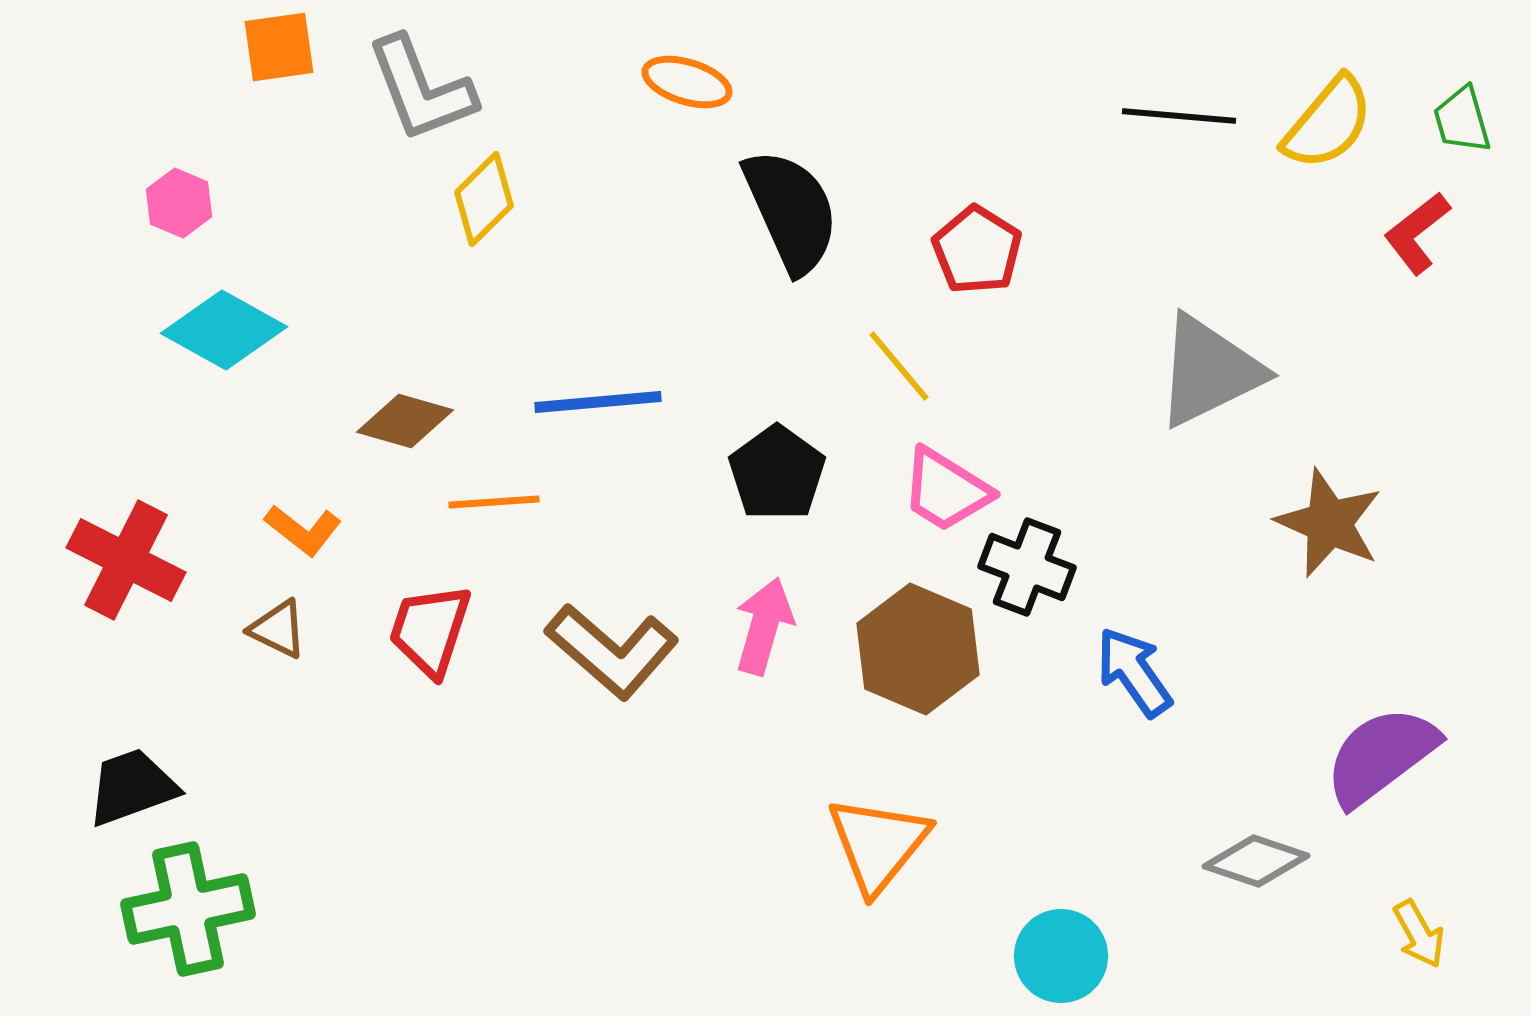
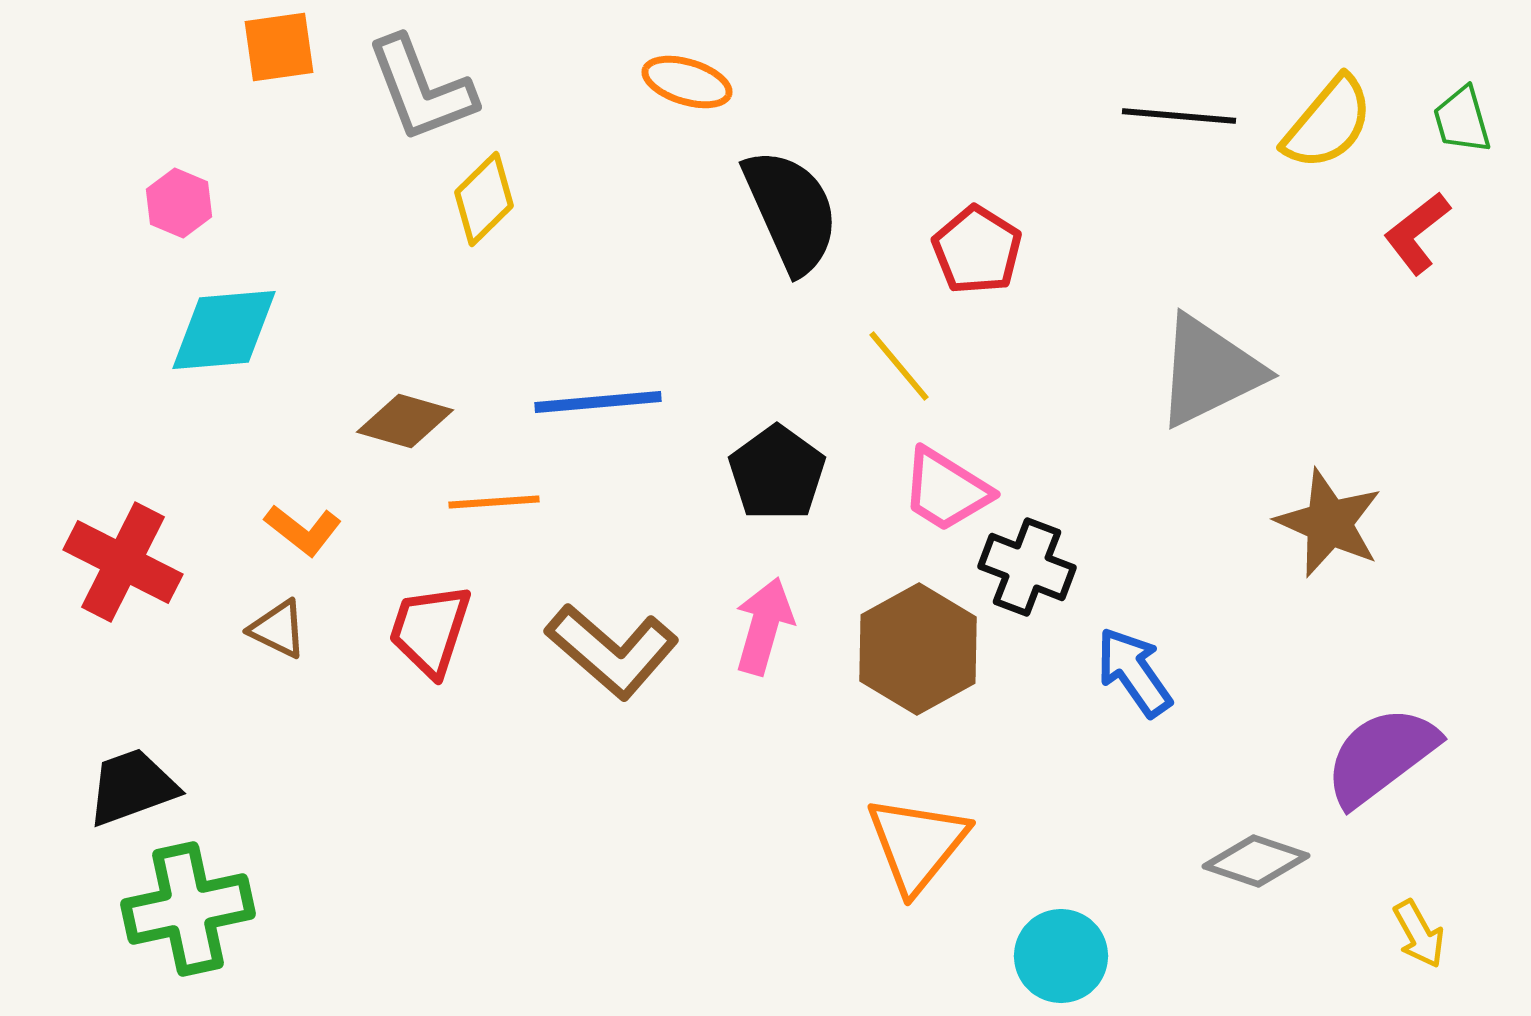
cyan diamond: rotated 34 degrees counterclockwise
red cross: moved 3 px left, 2 px down
brown hexagon: rotated 8 degrees clockwise
orange triangle: moved 39 px right
